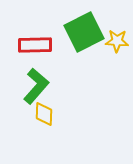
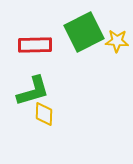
green L-shape: moved 3 px left, 5 px down; rotated 33 degrees clockwise
